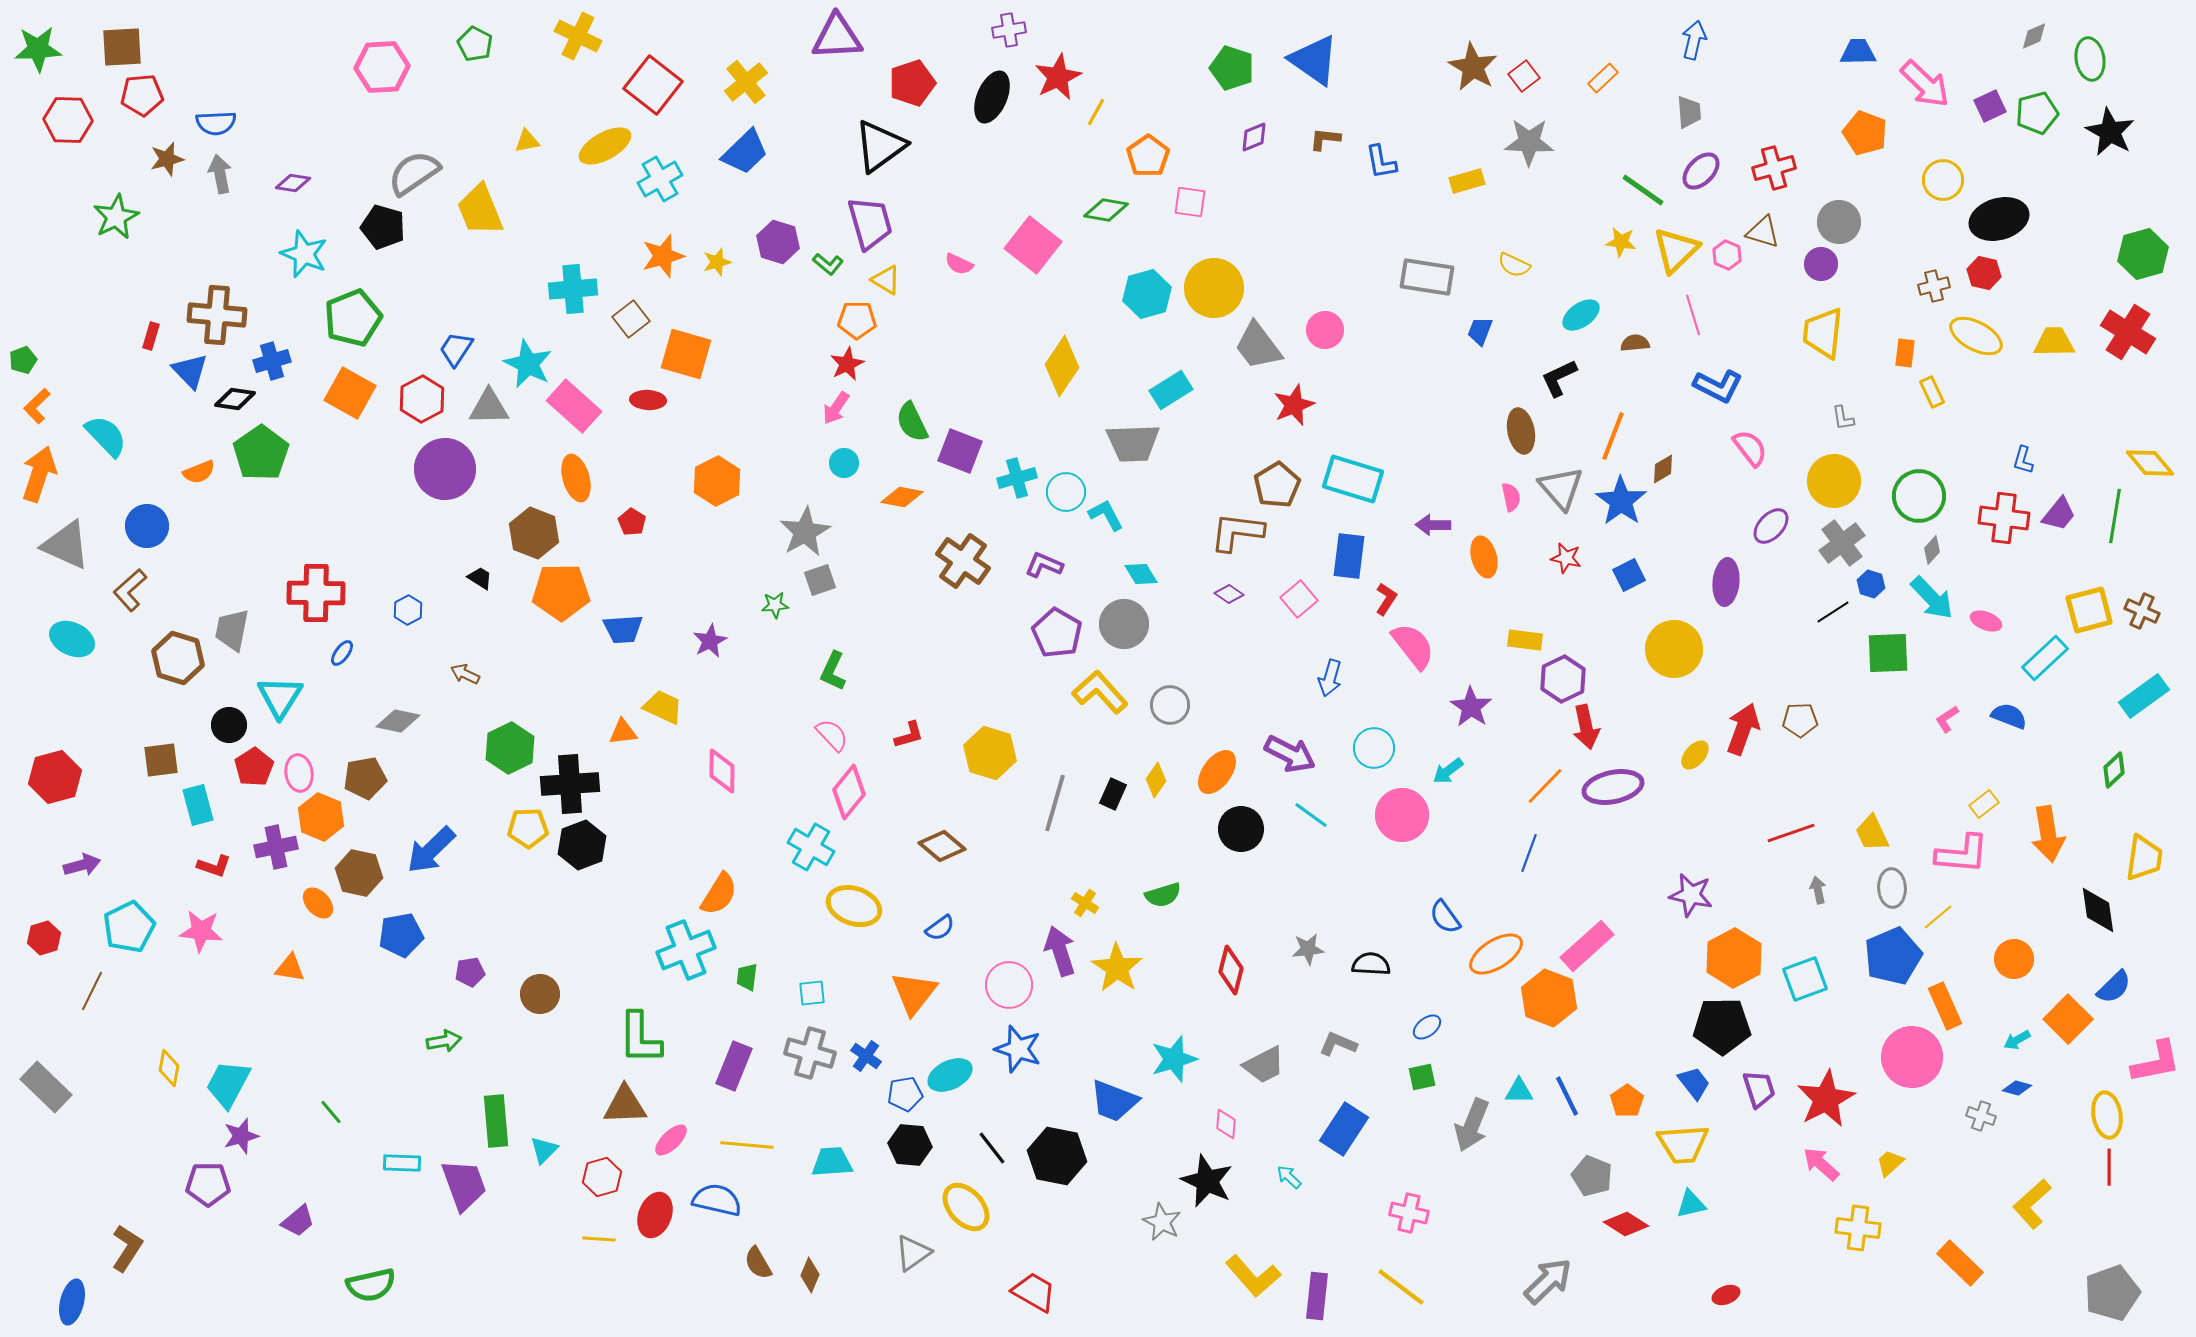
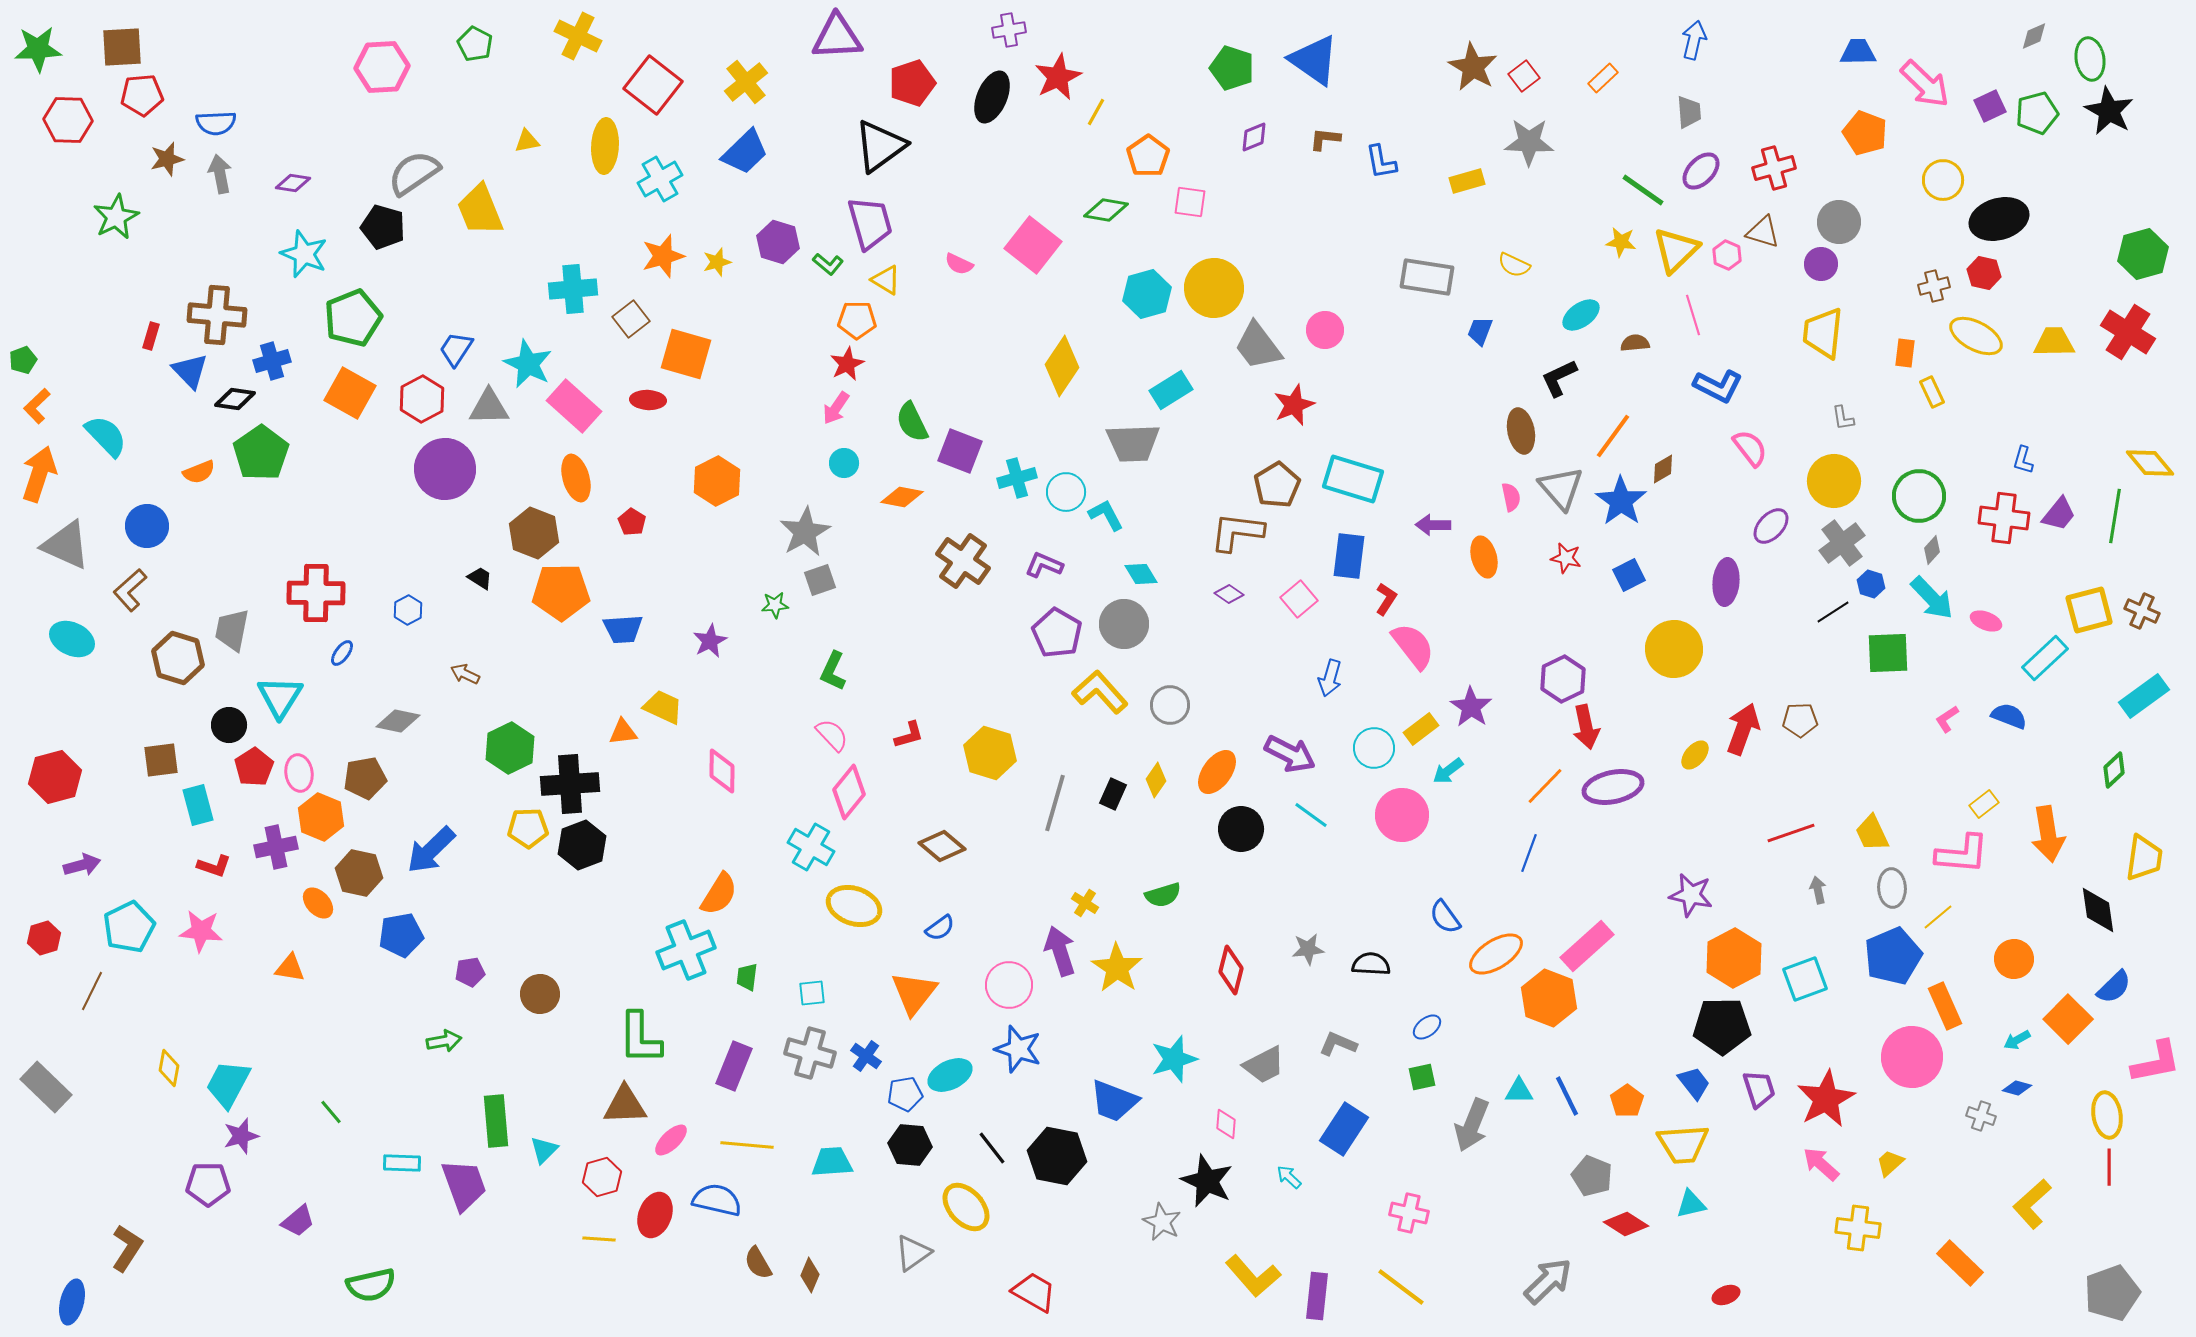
black star at (2110, 132): moved 1 px left, 21 px up
yellow ellipse at (605, 146): rotated 58 degrees counterclockwise
orange line at (1613, 436): rotated 15 degrees clockwise
yellow rectangle at (1525, 640): moved 104 px left, 89 px down; rotated 44 degrees counterclockwise
